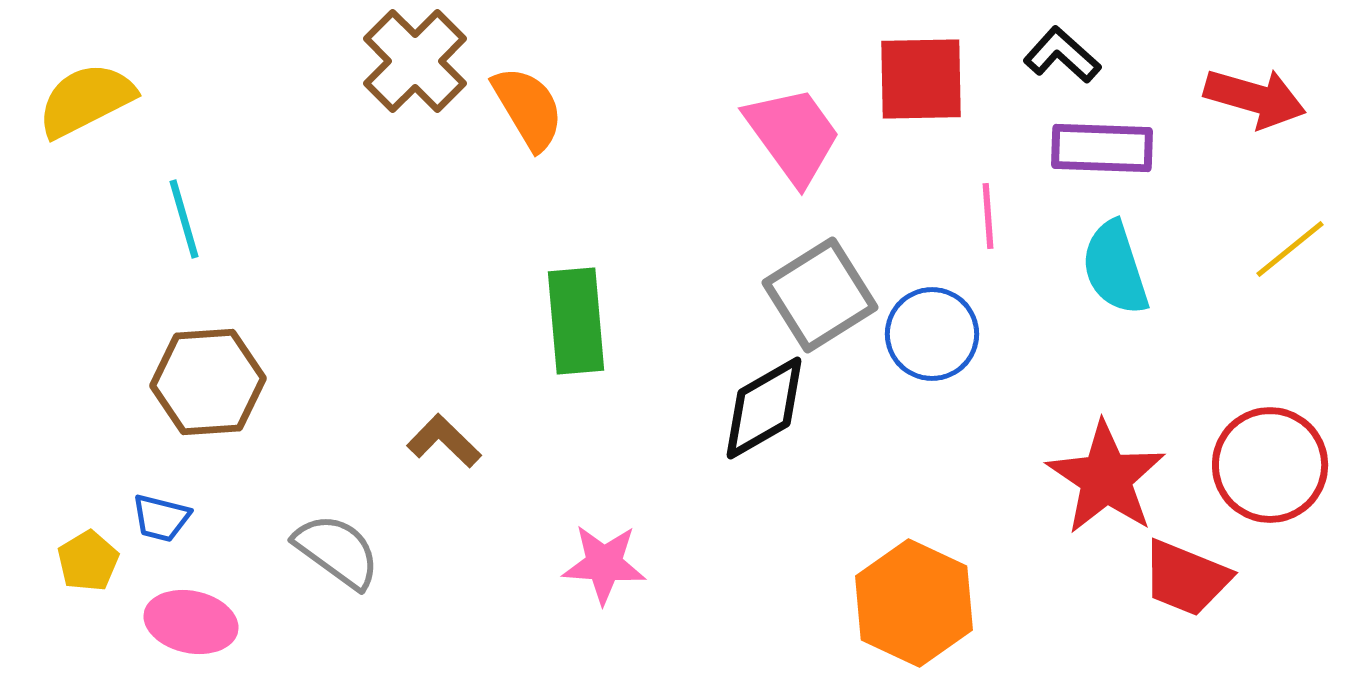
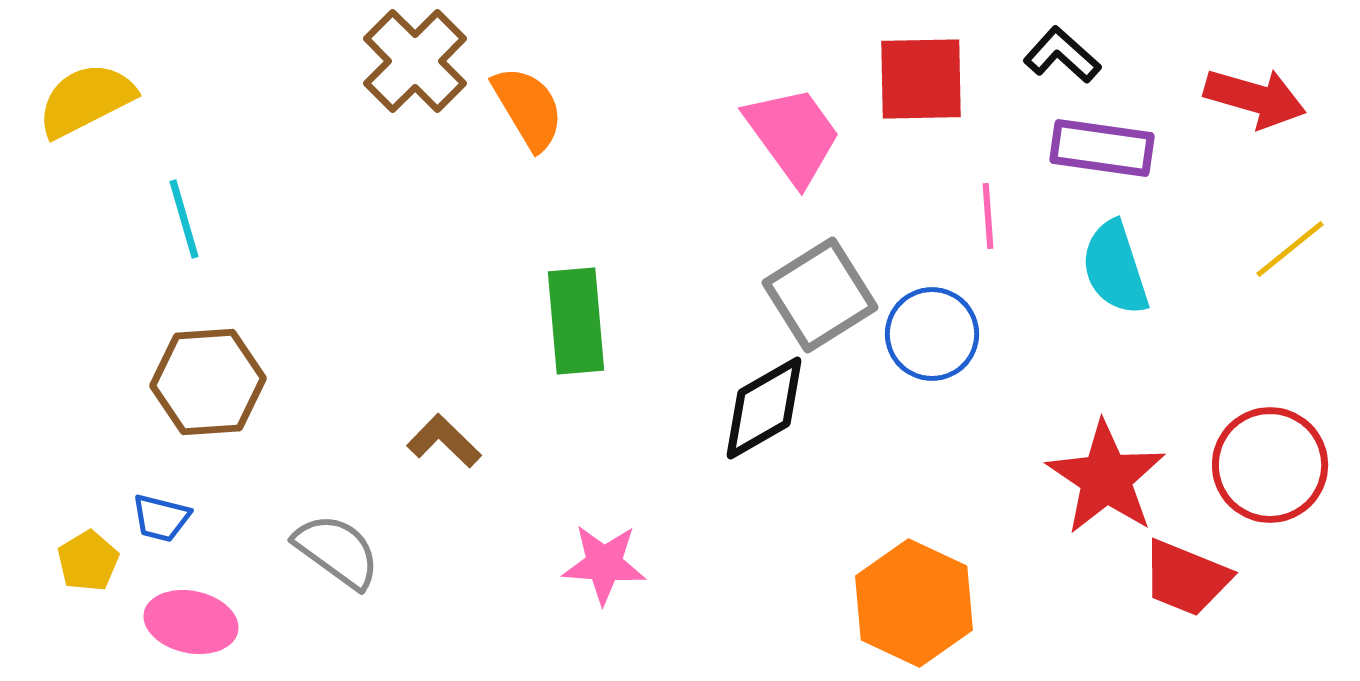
purple rectangle: rotated 6 degrees clockwise
